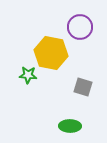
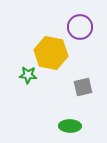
gray square: rotated 30 degrees counterclockwise
